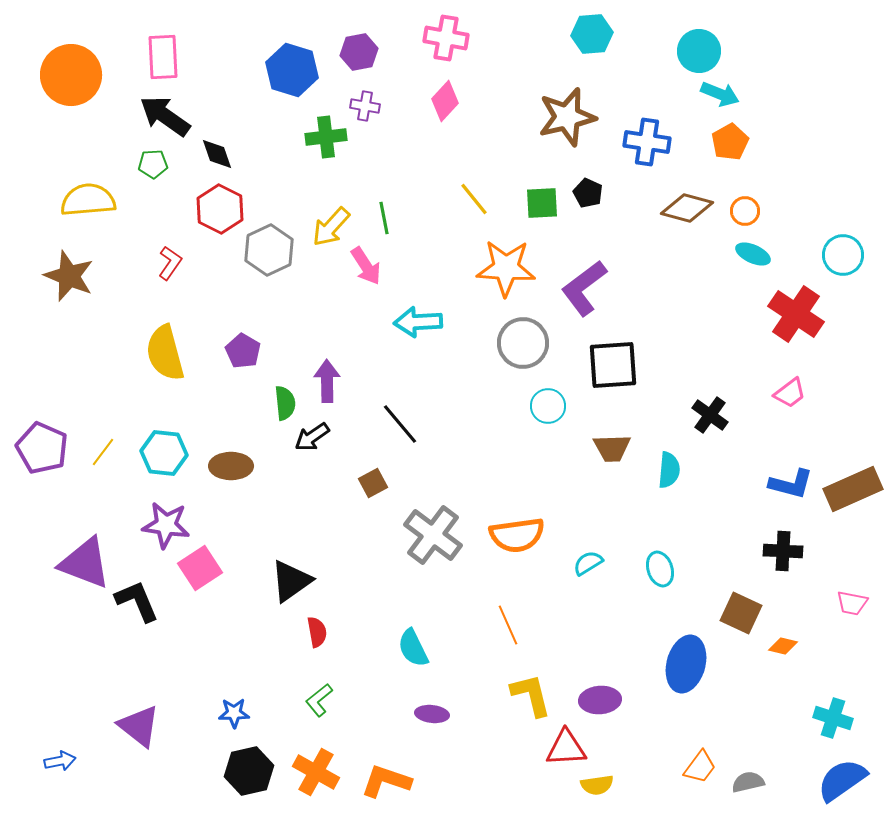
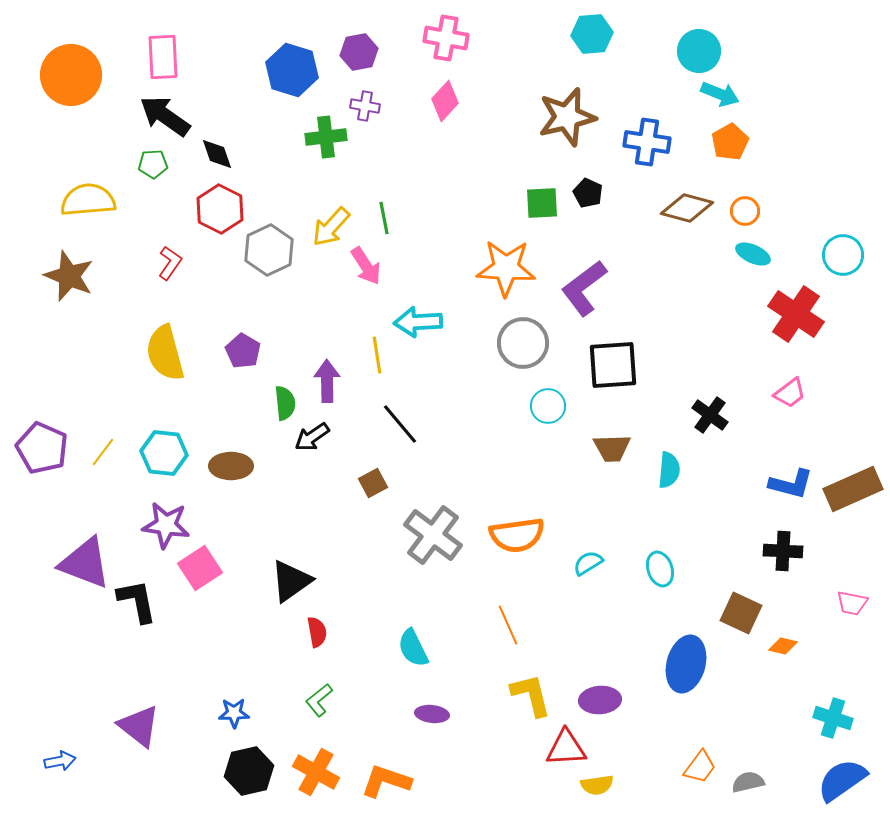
yellow line at (474, 199): moved 97 px left, 156 px down; rotated 30 degrees clockwise
black L-shape at (137, 601): rotated 12 degrees clockwise
